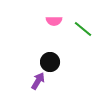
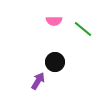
black circle: moved 5 px right
